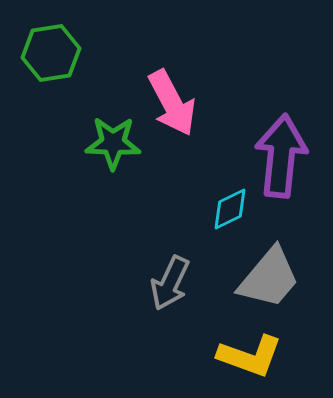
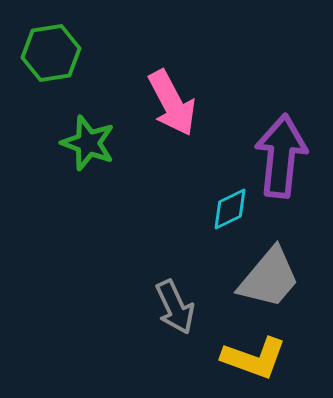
green star: moved 25 px left; rotated 18 degrees clockwise
gray arrow: moved 5 px right, 24 px down; rotated 50 degrees counterclockwise
yellow L-shape: moved 4 px right, 2 px down
